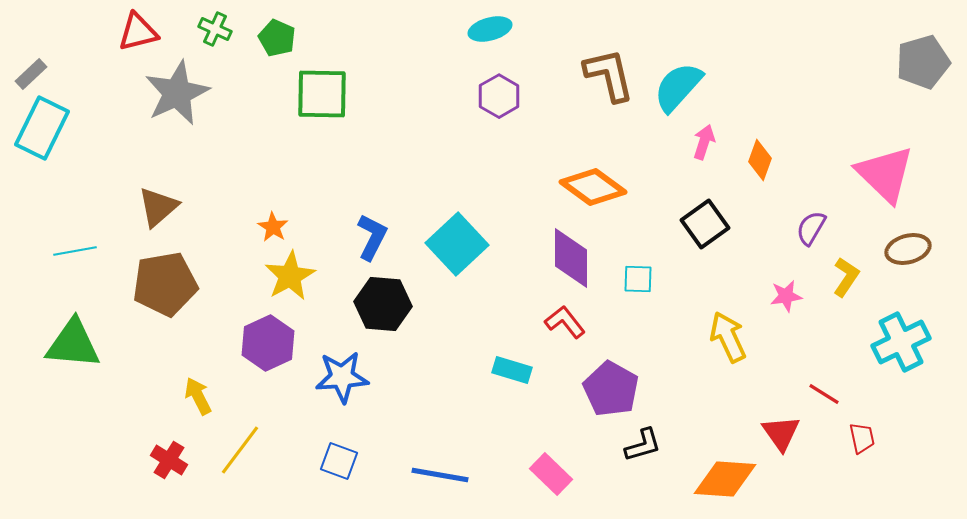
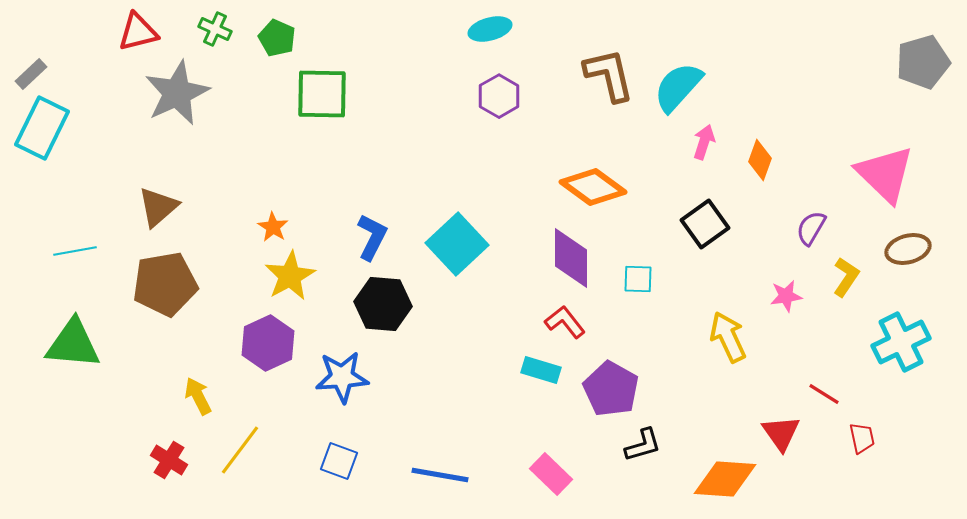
cyan rectangle at (512, 370): moved 29 px right
